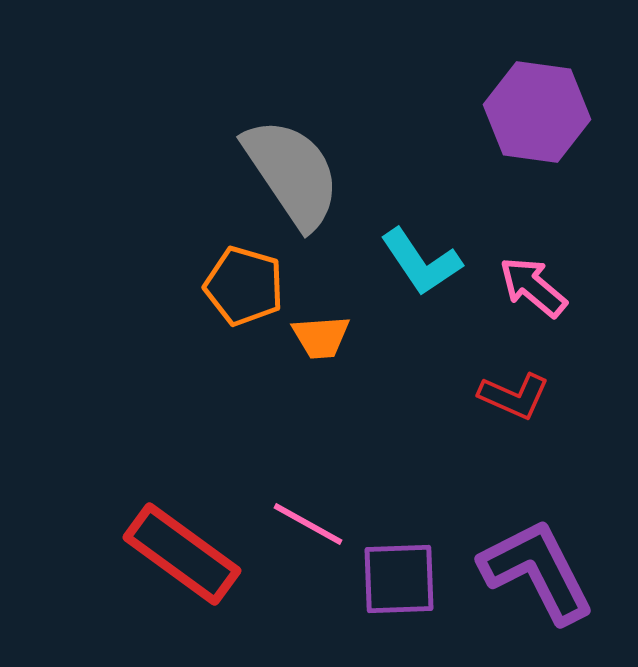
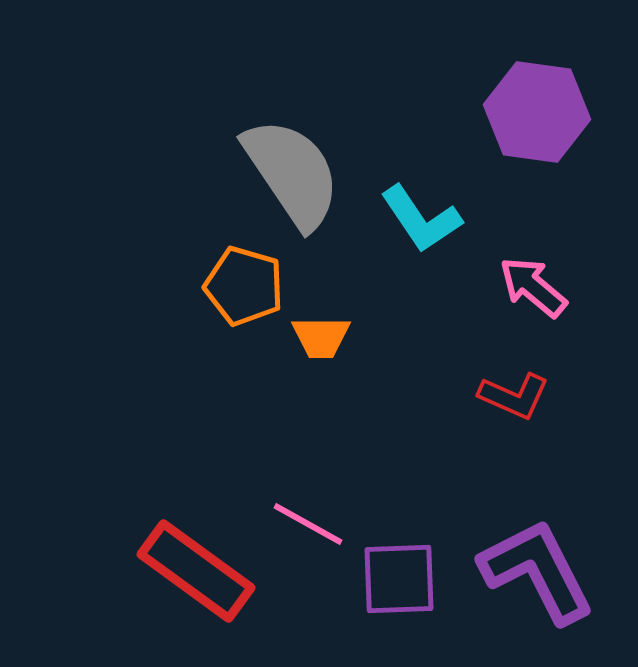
cyan L-shape: moved 43 px up
orange trapezoid: rotated 4 degrees clockwise
red rectangle: moved 14 px right, 17 px down
